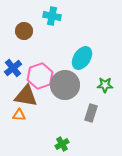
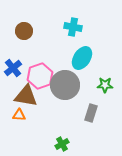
cyan cross: moved 21 px right, 11 px down
